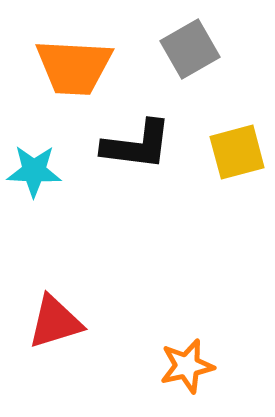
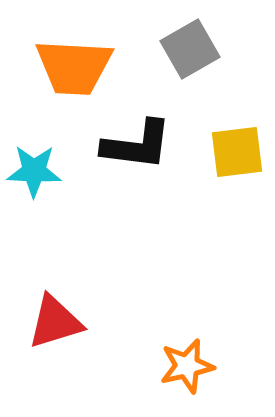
yellow square: rotated 8 degrees clockwise
